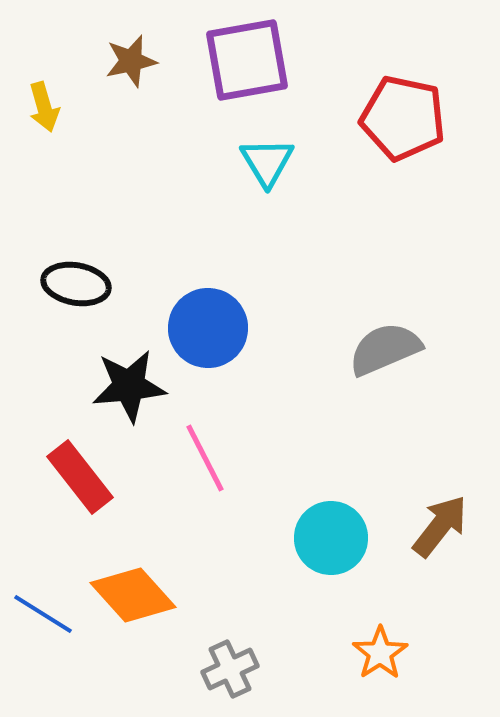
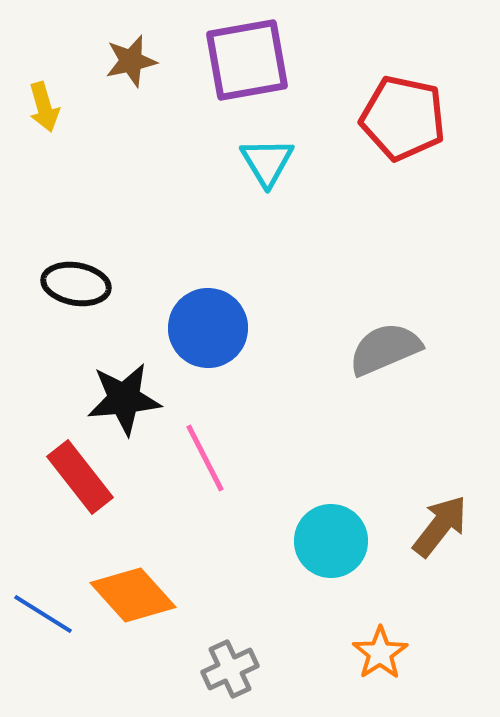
black star: moved 5 px left, 13 px down
cyan circle: moved 3 px down
